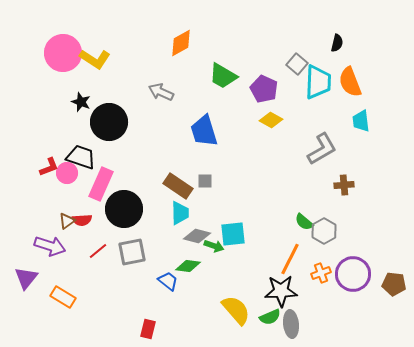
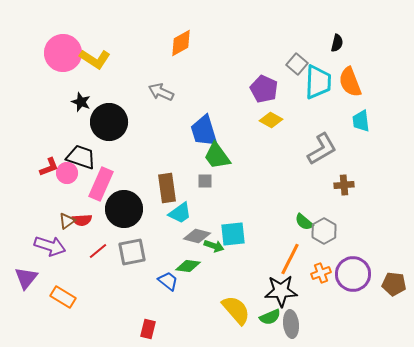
green trapezoid at (223, 76): moved 6 px left, 80 px down; rotated 24 degrees clockwise
brown rectangle at (178, 186): moved 11 px left, 2 px down; rotated 48 degrees clockwise
cyan trapezoid at (180, 213): rotated 55 degrees clockwise
